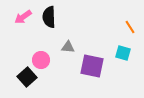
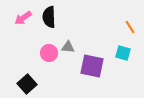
pink arrow: moved 1 px down
pink circle: moved 8 px right, 7 px up
black square: moved 7 px down
